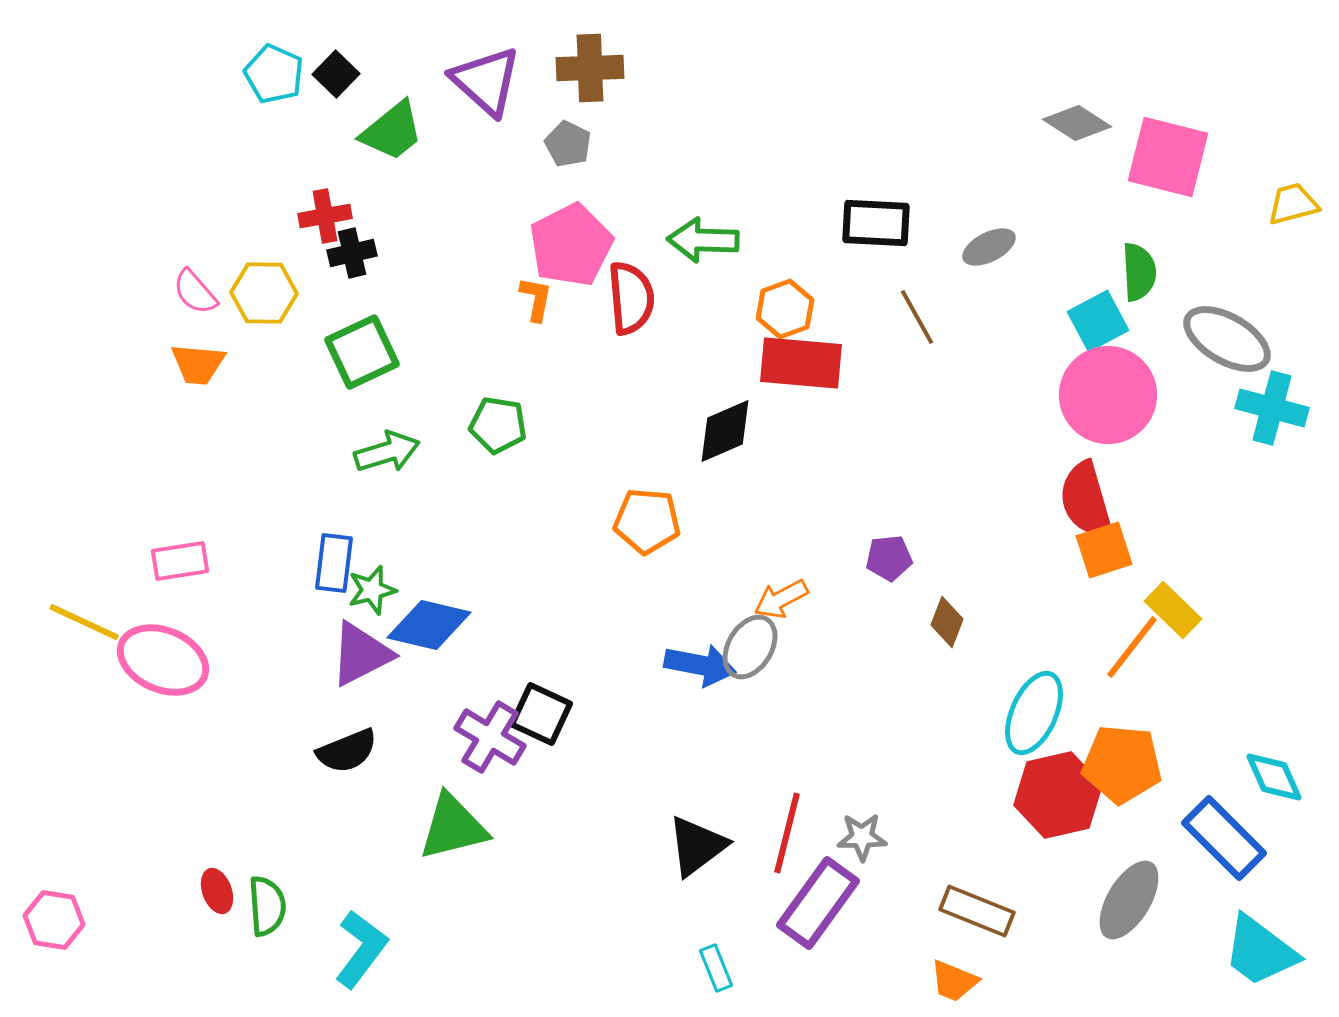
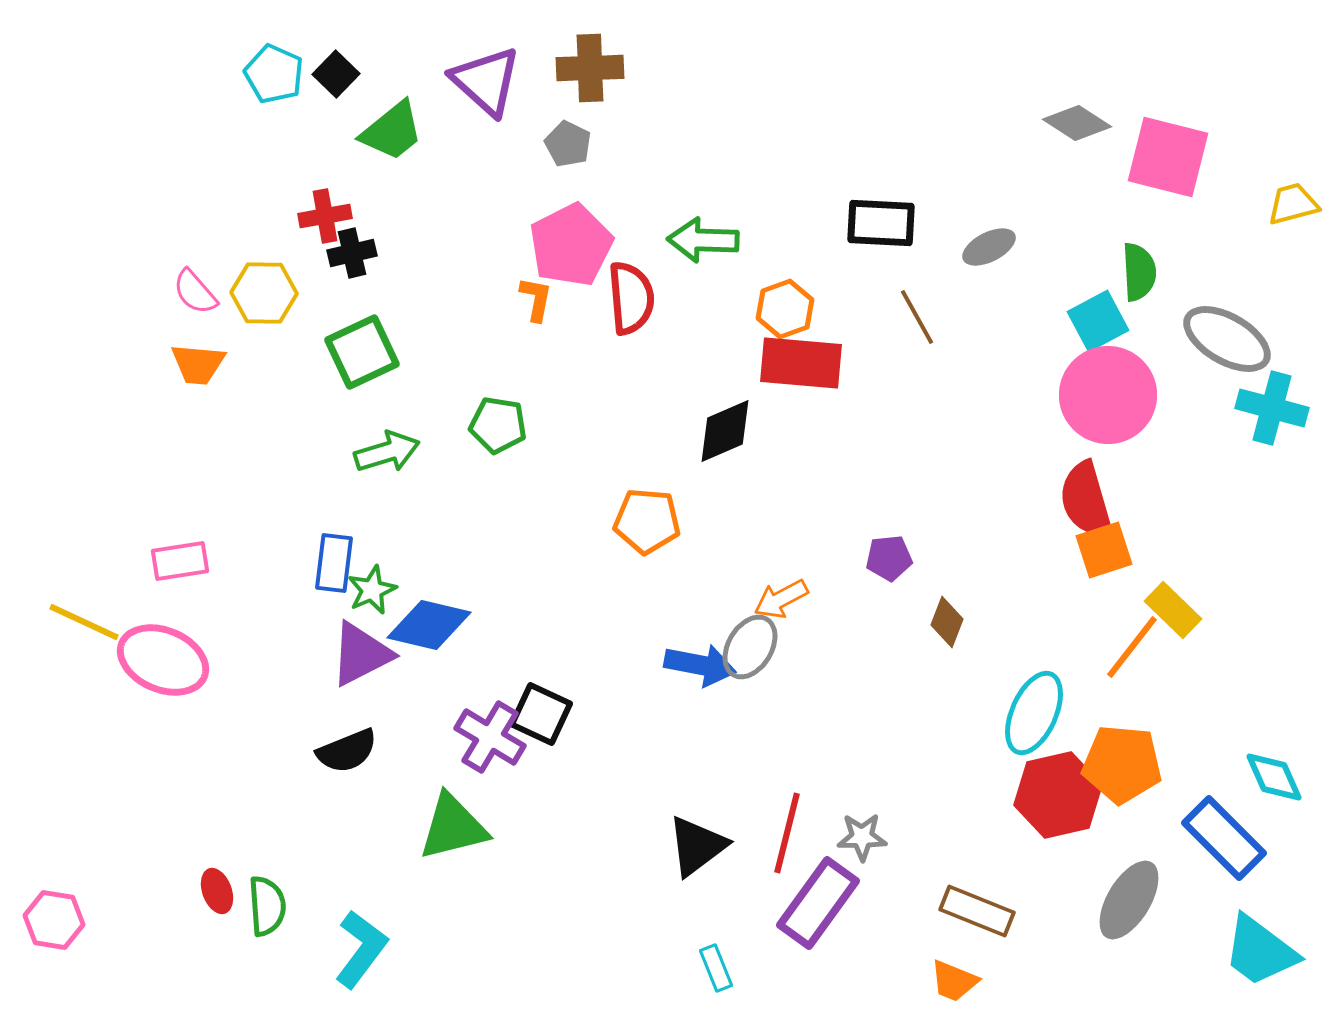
black rectangle at (876, 223): moved 5 px right
green star at (372, 590): rotated 9 degrees counterclockwise
